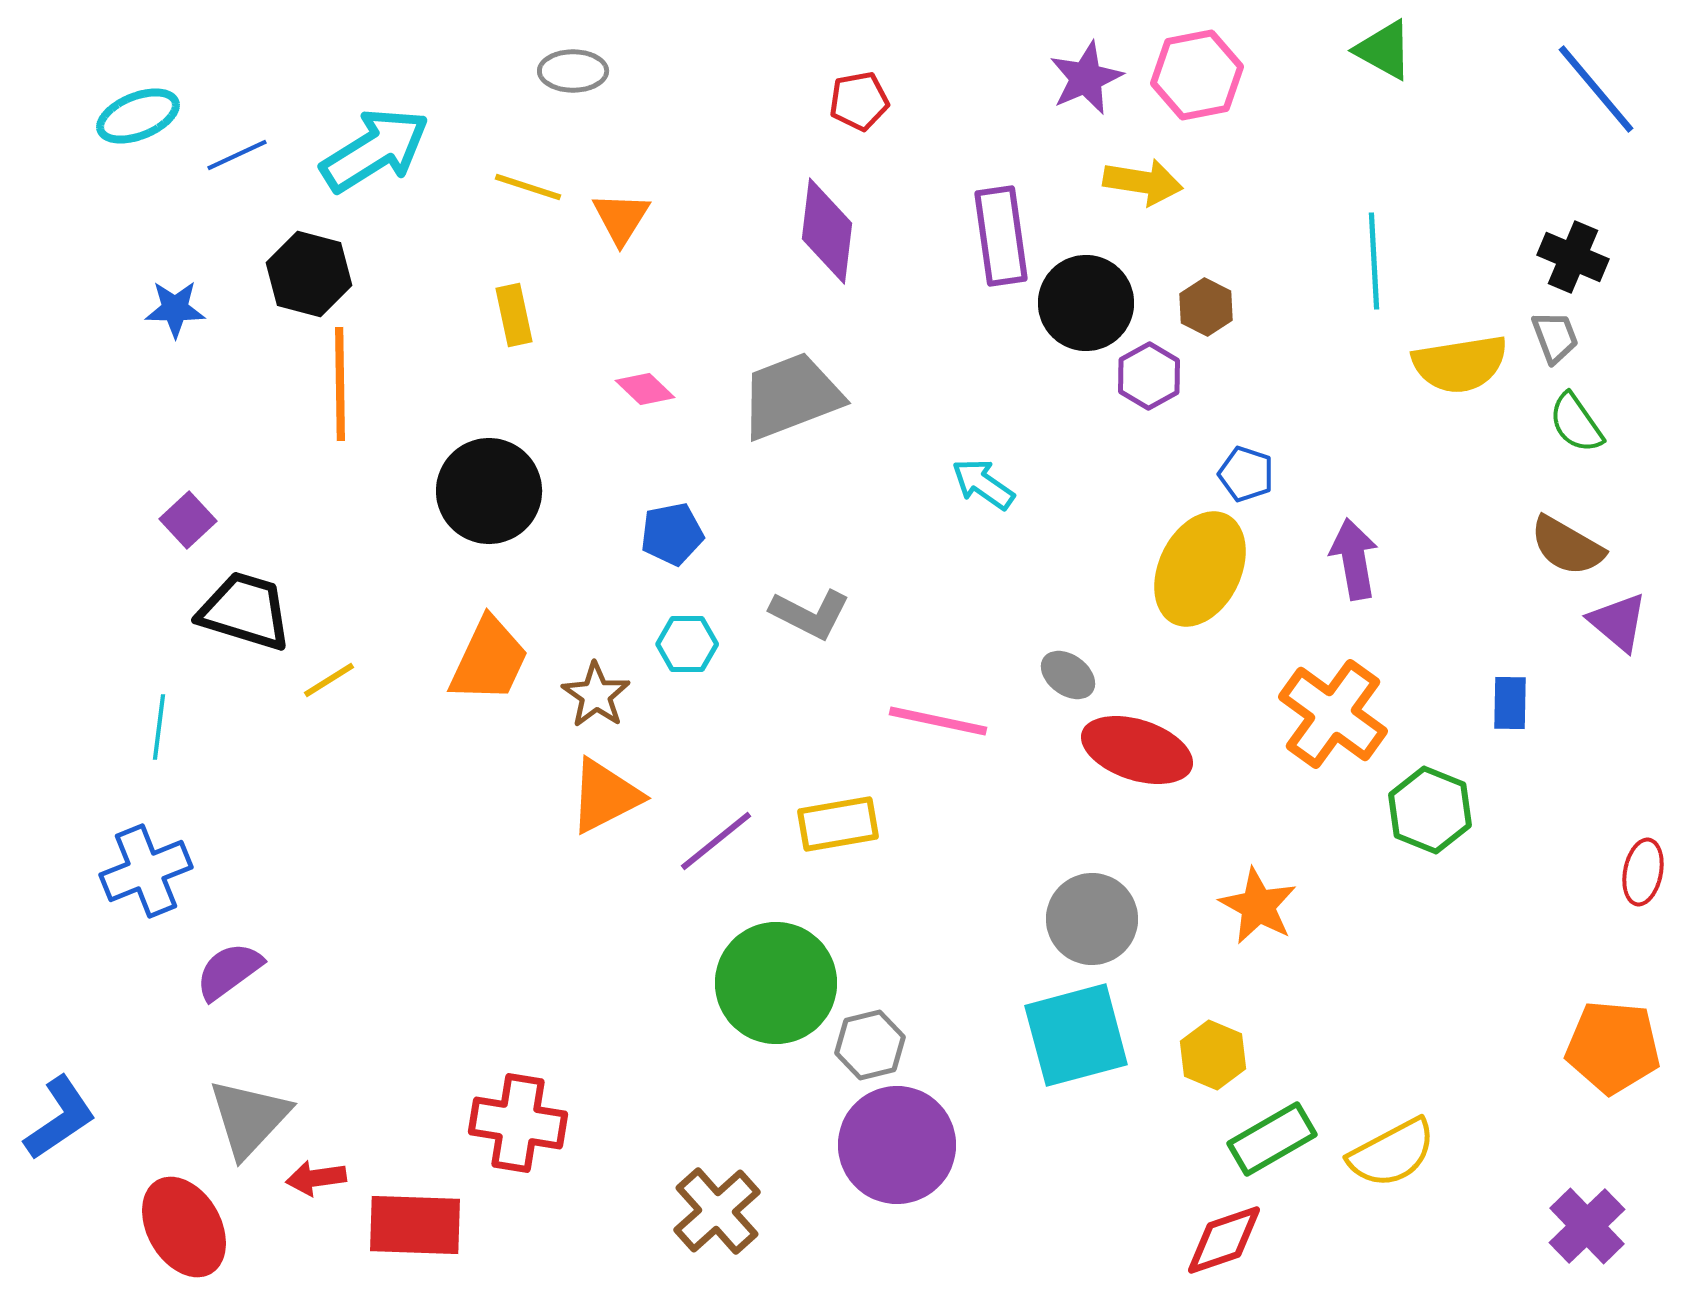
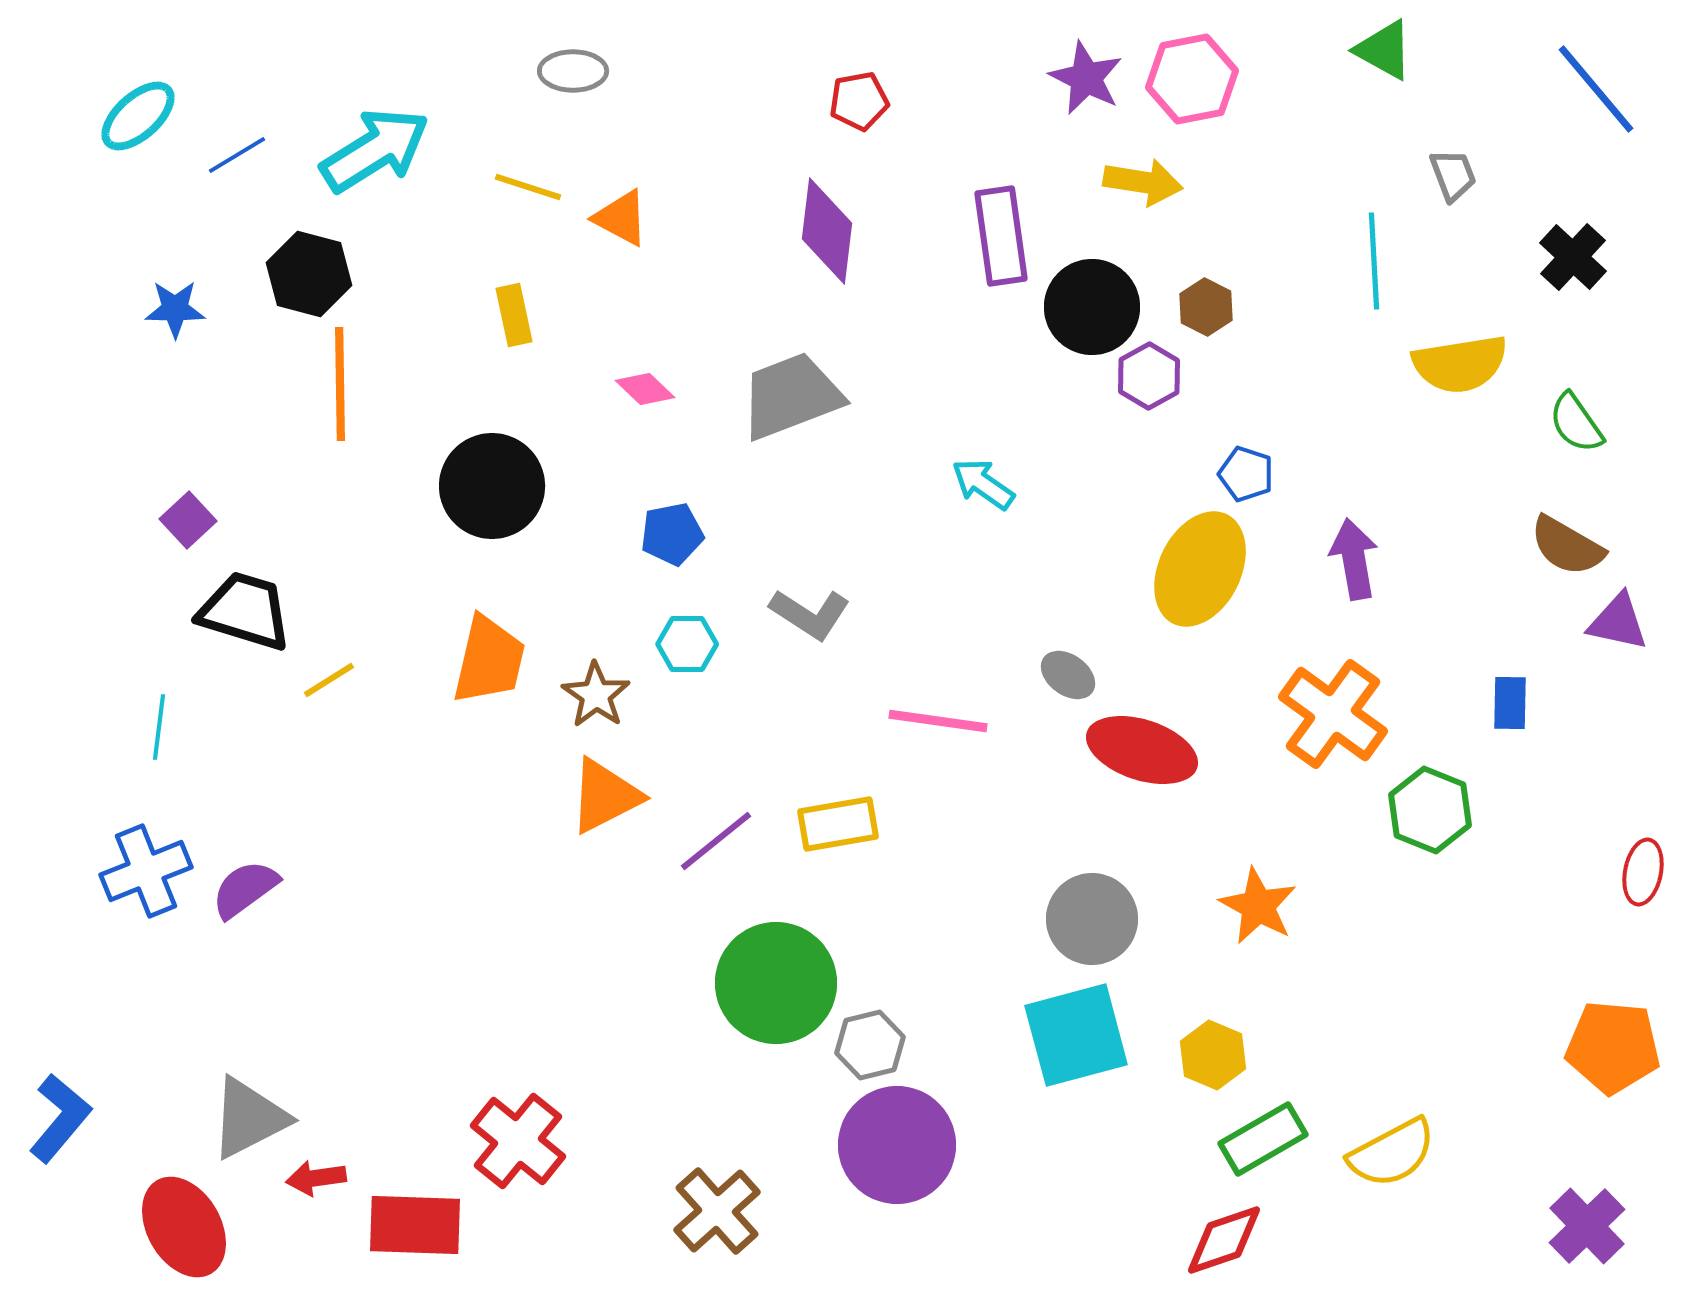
pink hexagon at (1197, 75): moved 5 px left, 4 px down
purple star at (1086, 78): rotated 22 degrees counterclockwise
cyan ellipse at (138, 116): rotated 20 degrees counterclockwise
blue line at (237, 155): rotated 6 degrees counterclockwise
orange triangle at (621, 218): rotated 34 degrees counterclockwise
black cross at (1573, 257): rotated 20 degrees clockwise
black circle at (1086, 303): moved 6 px right, 4 px down
gray trapezoid at (1555, 337): moved 102 px left, 162 px up
black circle at (489, 491): moved 3 px right, 5 px up
gray L-shape at (810, 614): rotated 6 degrees clockwise
purple triangle at (1618, 622): rotated 28 degrees counterclockwise
orange trapezoid at (489, 660): rotated 12 degrees counterclockwise
pink line at (938, 721): rotated 4 degrees counterclockwise
red ellipse at (1137, 750): moved 5 px right
purple semicircle at (229, 971): moved 16 px right, 82 px up
blue L-shape at (60, 1118): rotated 16 degrees counterclockwise
gray triangle at (249, 1118): rotated 20 degrees clockwise
red cross at (518, 1123): moved 18 px down; rotated 30 degrees clockwise
green rectangle at (1272, 1139): moved 9 px left
